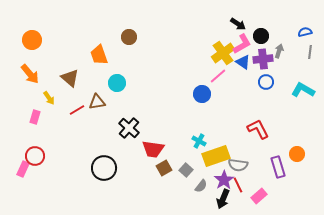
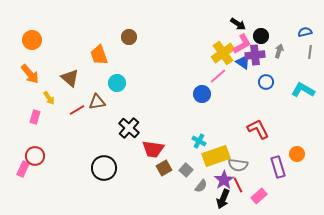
purple cross at (263, 59): moved 8 px left, 4 px up
